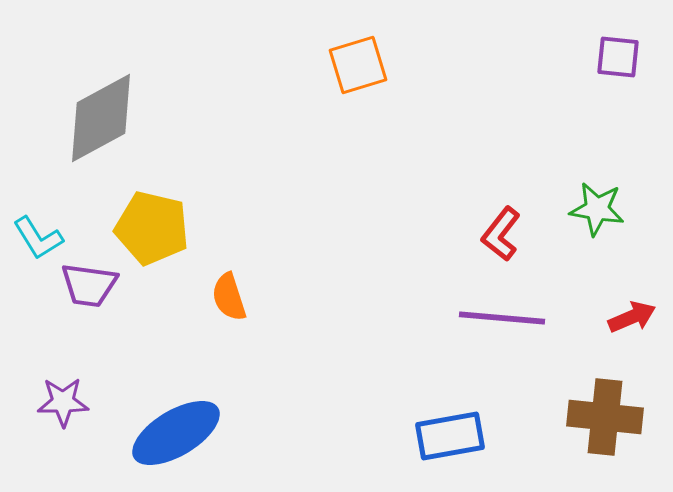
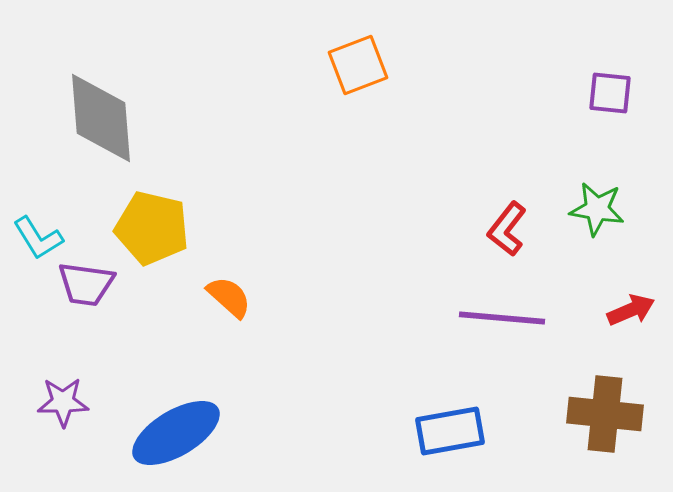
purple square: moved 8 px left, 36 px down
orange square: rotated 4 degrees counterclockwise
gray diamond: rotated 66 degrees counterclockwise
red L-shape: moved 6 px right, 5 px up
purple trapezoid: moved 3 px left, 1 px up
orange semicircle: rotated 150 degrees clockwise
red arrow: moved 1 px left, 7 px up
brown cross: moved 3 px up
blue rectangle: moved 5 px up
